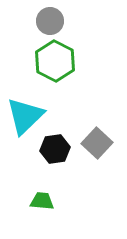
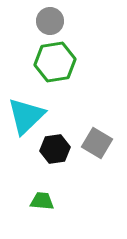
green hexagon: moved 1 px down; rotated 24 degrees clockwise
cyan triangle: moved 1 px right
gray square: rotated 12 degrees counterclockwise
